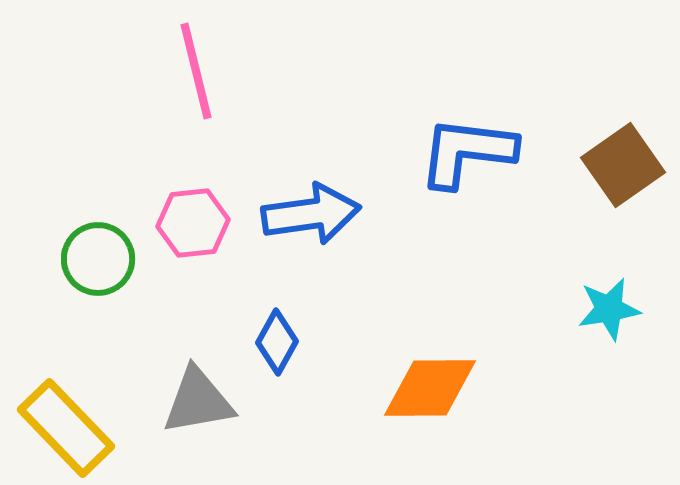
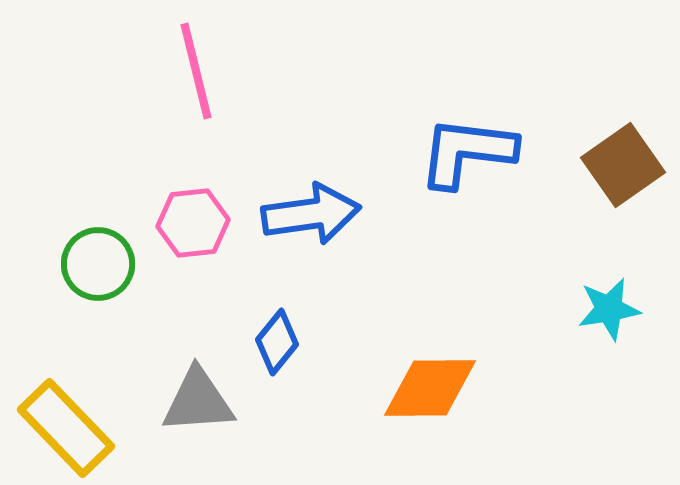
green circle: moved 5 px down
blue diamond: rotated 10 degrees clockwise
gray triangle: rotated 6 degrees clockwise
